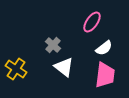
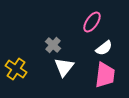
white triangle: rotated 30 degrees clockwise
